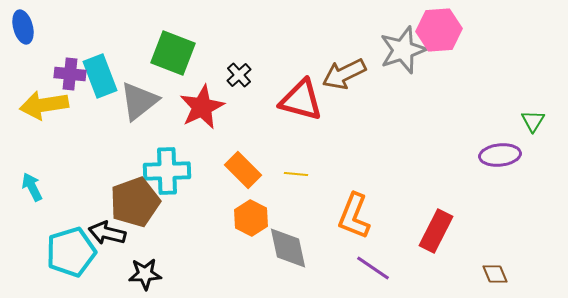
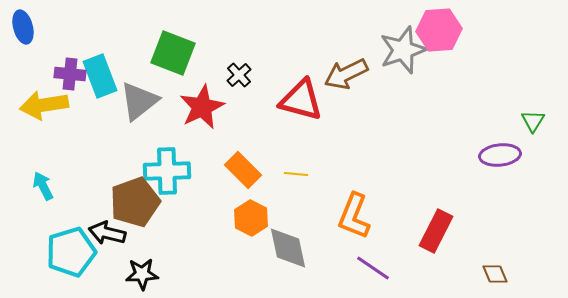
brown arrow: moved 2 px right
cyan arrow: moved 11 px right, 1 px up
black star: moved 3 px left
